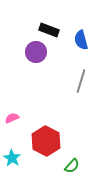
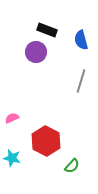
black rectangle: moved 2 px left
cyan star: rotated 18 degrees counterclockwise
